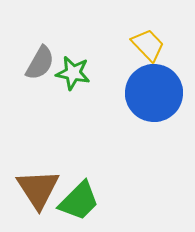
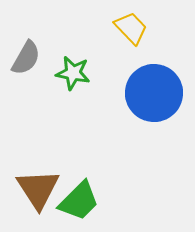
yellow trapezoid: moved 17 px left, 17 px up
gray semicircle: moved 14 px left, 5 px up
